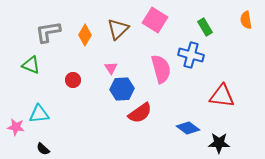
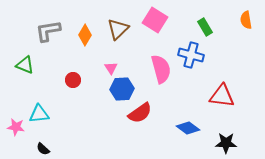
gray L-shape: moved 1 px up
green triangle: moved 6 px left
black star: moved 7 px right
